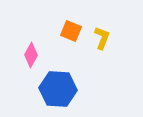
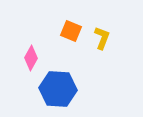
pink diamond: moved 3 px down
